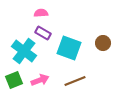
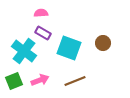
green square: moved 1 px down
